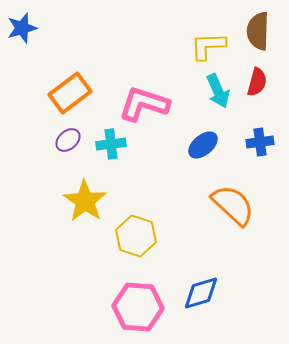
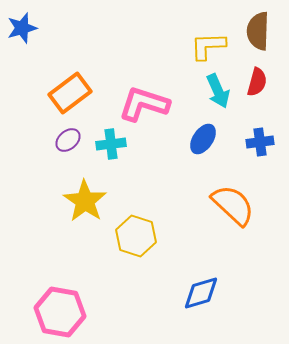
blue ellipse: moved 6 px up; rotated 16 degrees counterclockwise
pink hexagon: moved 78 px left, 5 px down; rotated 6 degrees clockwise
